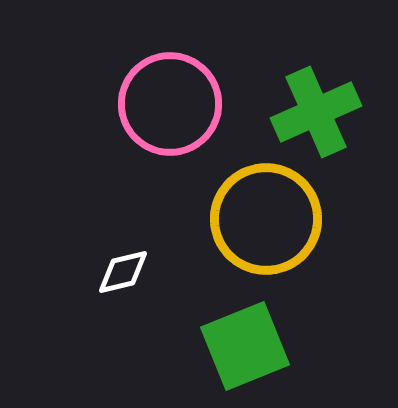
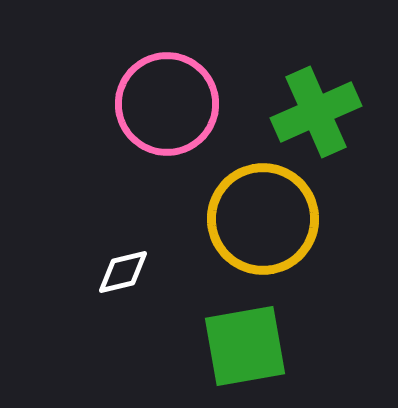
pink circle: moved 3 px left
yellow circle: moved 3 px left
green square: rotated 12 degrees clockwise
